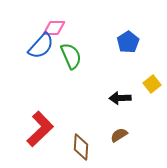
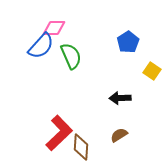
yellow square: moved 13 px up; rotated 18 degrees counterclockwise
red L-shape: moved 19 px right, 4 px down
